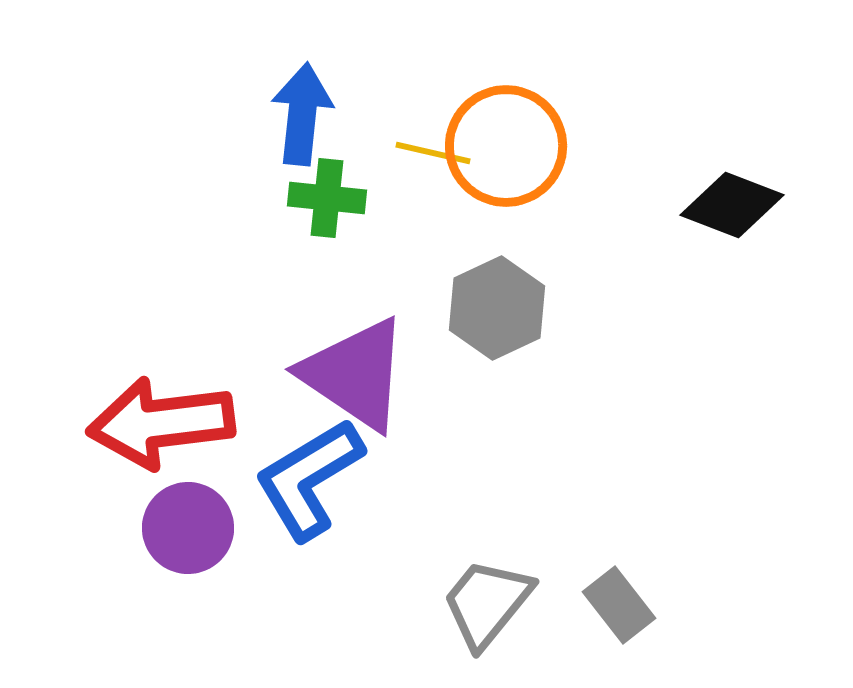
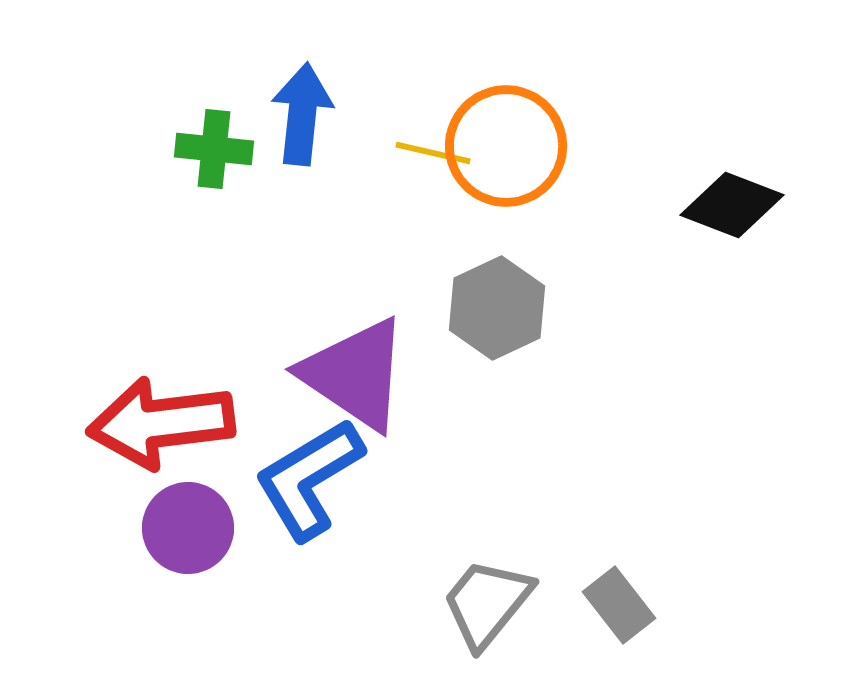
green cross: moved 113 px left, 49 px up
